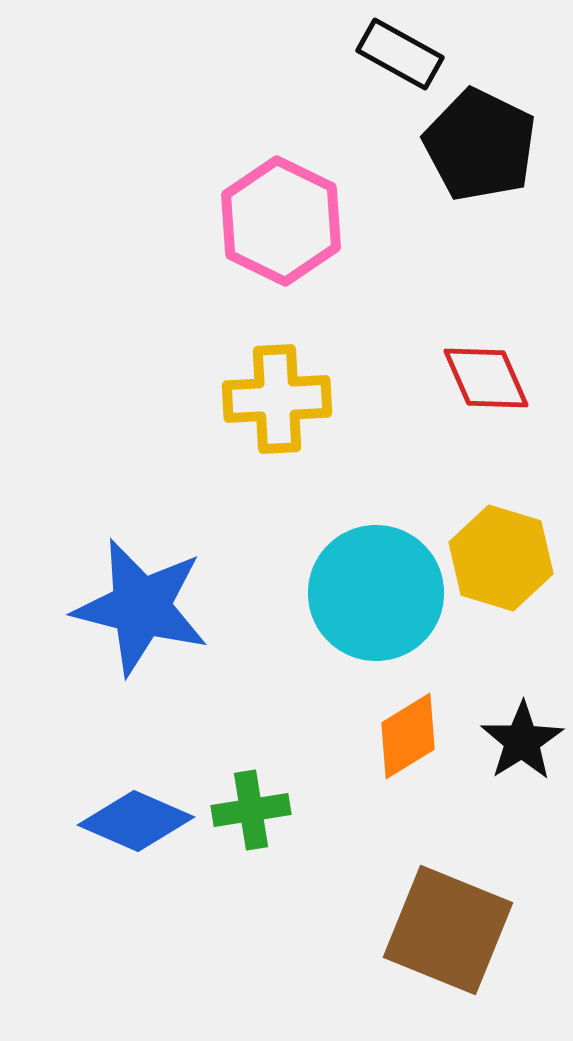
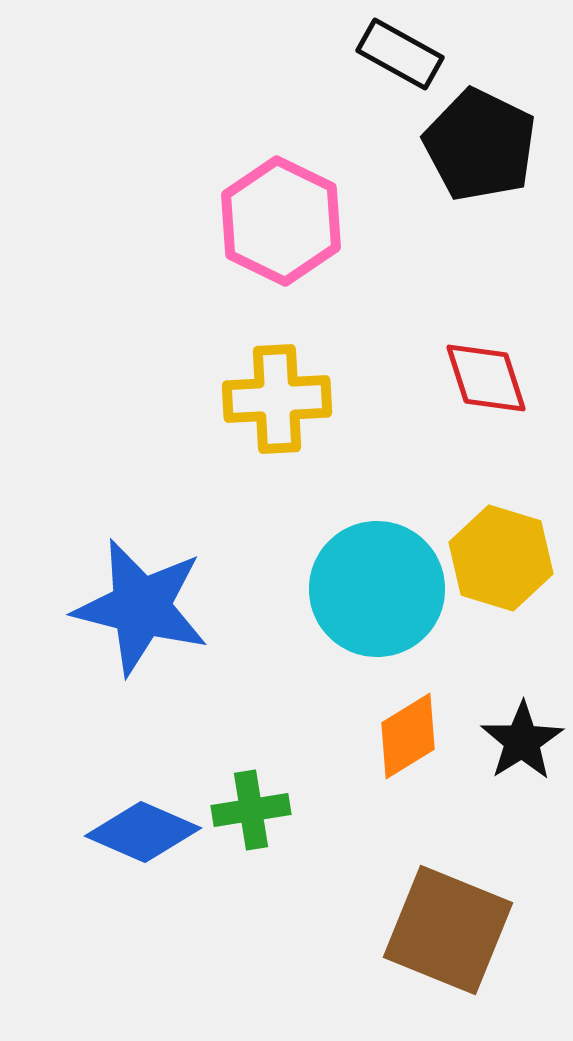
red diamond: rotated 6 degrees clockwise
cyan circle: moved 1 px right, 4 px up
blue diamond: moved 7 px right, 11 px down
